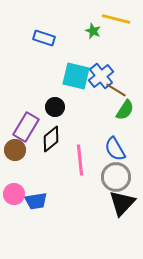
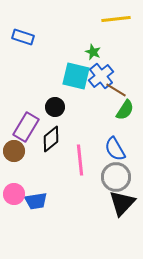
yellow line: rotated 20 degrees counterclockwise
green star: moved 21 px down
blue rectangle: moved 21 px left, 1 px up
brown circle: moved 1 px left, 1 px down
